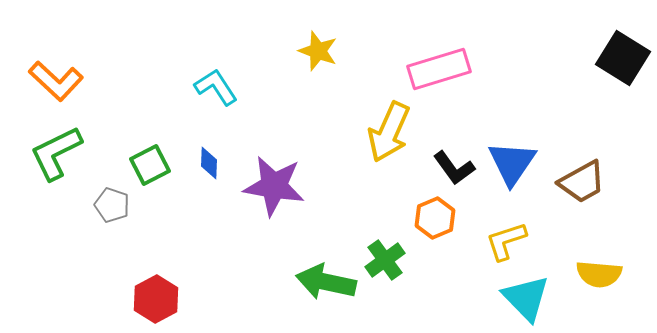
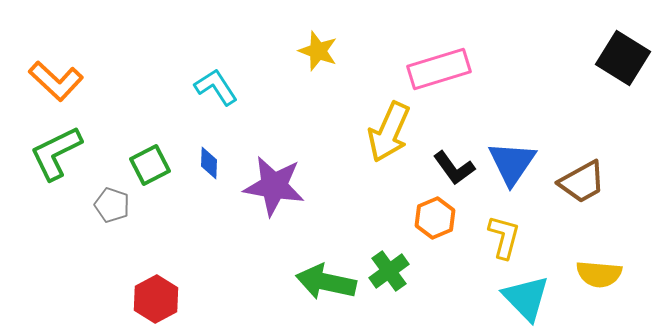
yellow L-shape: moved 2 px left, 4 px up; rotated 123 degrees clockwise
green cross: moved 4 px right, 11 px down
